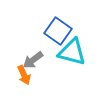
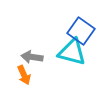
blue square: moved 23 px right
gray arrow: moved 1 px left, 3 px up; rotated 45 degrees clockwise
